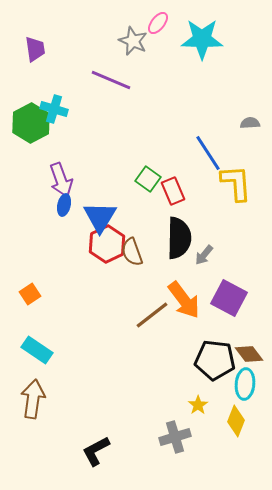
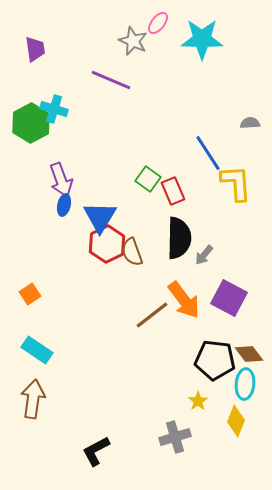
yellow star: moved 4 px up
